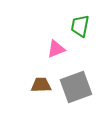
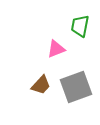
brown trapezoid: rotated 135 degrees clockwise
